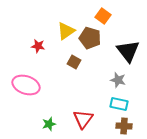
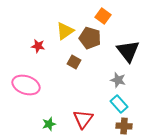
yellow triangle: moved 1 px left
cyan rectangle: rotated 36 degrees clockwise
